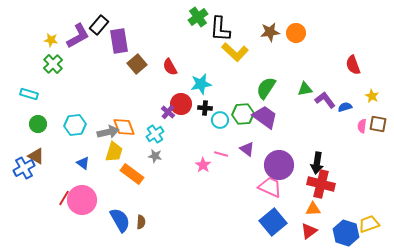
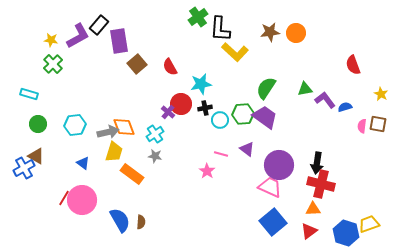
yellow star at (372, 96): moved 9 px right, 2 px up
black cross at (205, 108): rotated 16 degrees counterclockwise
pink star at (203, 165): moved 4 px right, 6 px down
